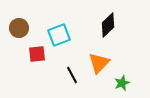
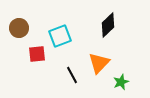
cyan square: moved 1 px right, 1 px down
green star: moved 1 px left, 1 px up
